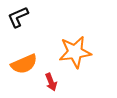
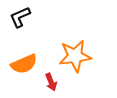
black L-shape: moved 2 px right
orange star: moved 4 px down
